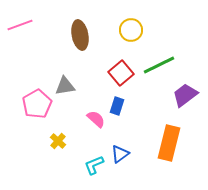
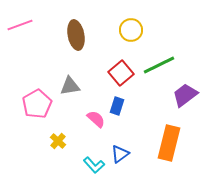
brown ellipse: moved 4 px left
gray triangle: moved 5 px right
cyan L-shape: rotated 110 degrees counterclockwise
